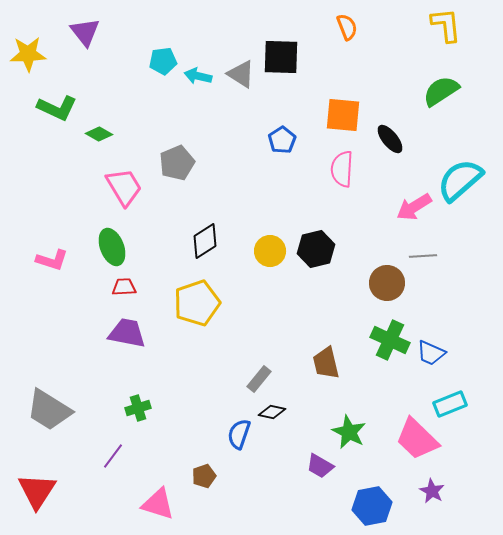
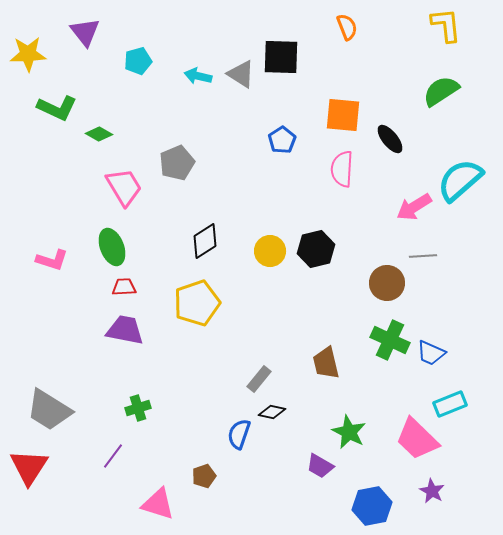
cyan pentagon at (163, 61): moved 25 px left; rotated 8 degrees counterclockwise
purple trapezoid at (127, 333): moved 2 px left, 3 px up
red triangle at (37, 491): moved 8 px left, 24 px up
